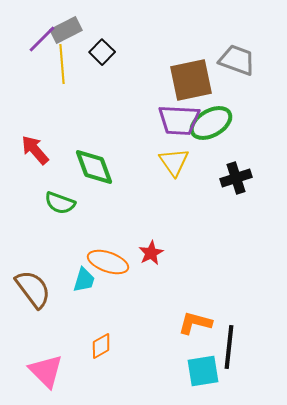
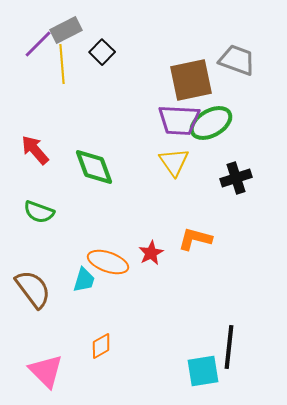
purple line: moved 4 px left, 5 px down
green semicircle: moved 21 px left, 9 px down
orange L-shape: moved 84 px up
